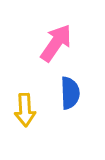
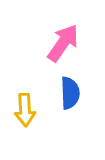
pink arrow: moved 7 px right
